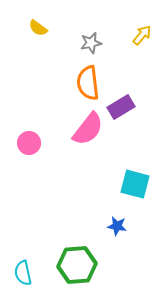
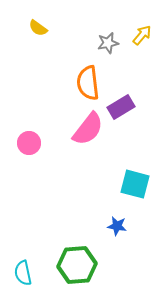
gray star: moved 17 px right
